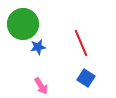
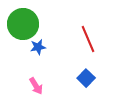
red line: moved 7 px right, 4 px up
blue square: rotated 12 degrees clockwise
pink arrow: moved 5 px left
